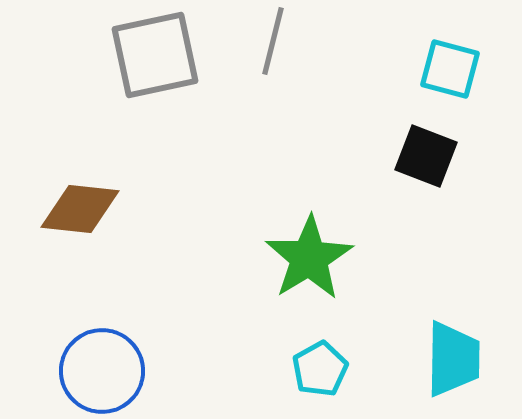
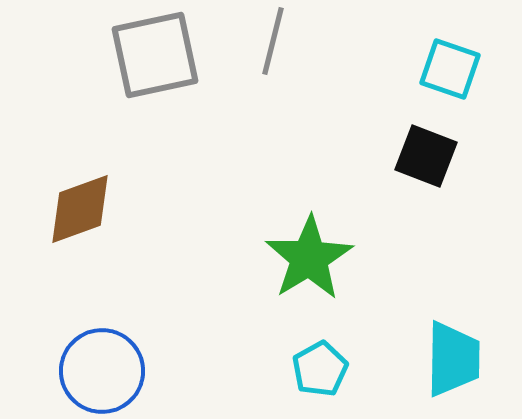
cyan square: rotated 4 degrees clockwise
brown diamond: rotated 26 degrees counterclockwise
